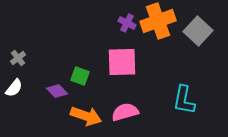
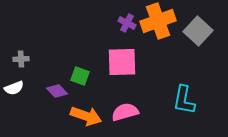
gray cross: moved 3 px right, 1 px down; rotated 35 degrees clockwise
white semicircle: rotated 30 degrees clockwise
